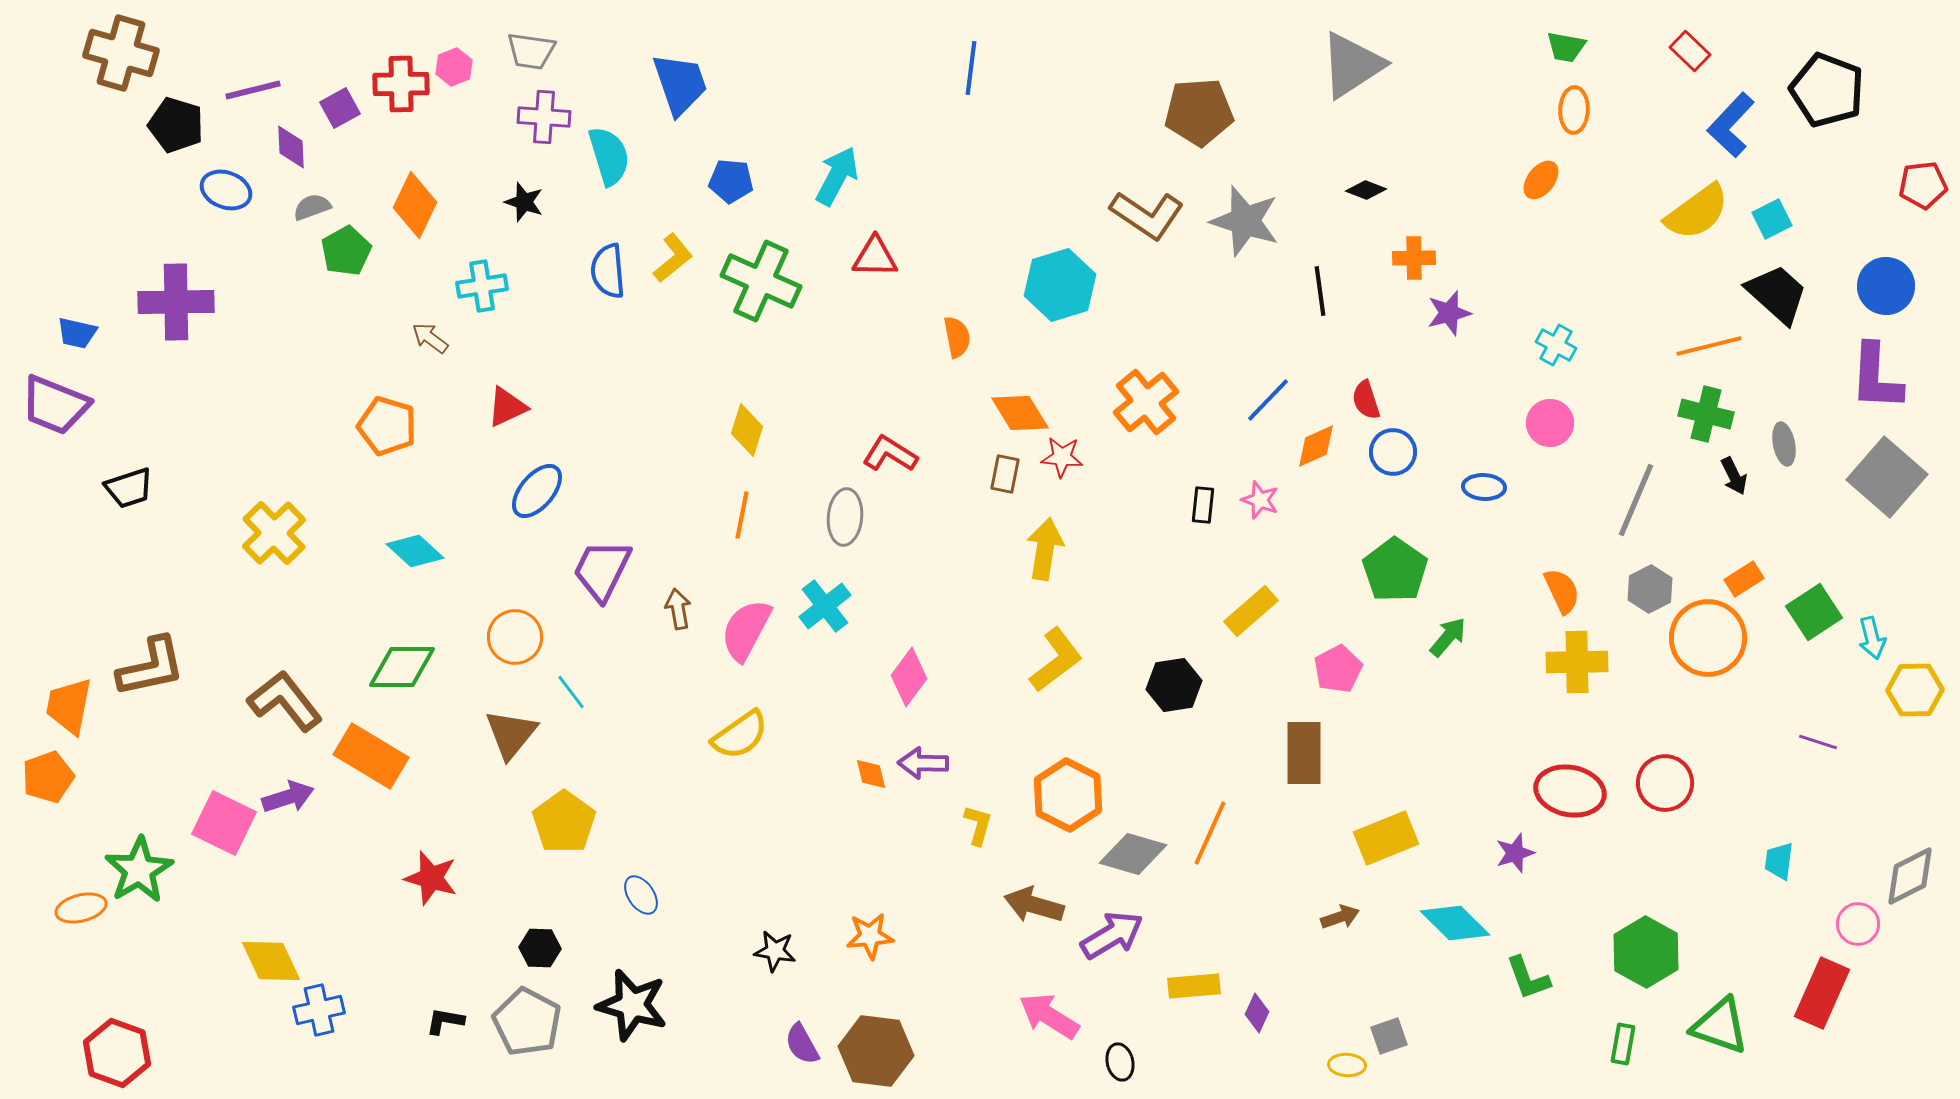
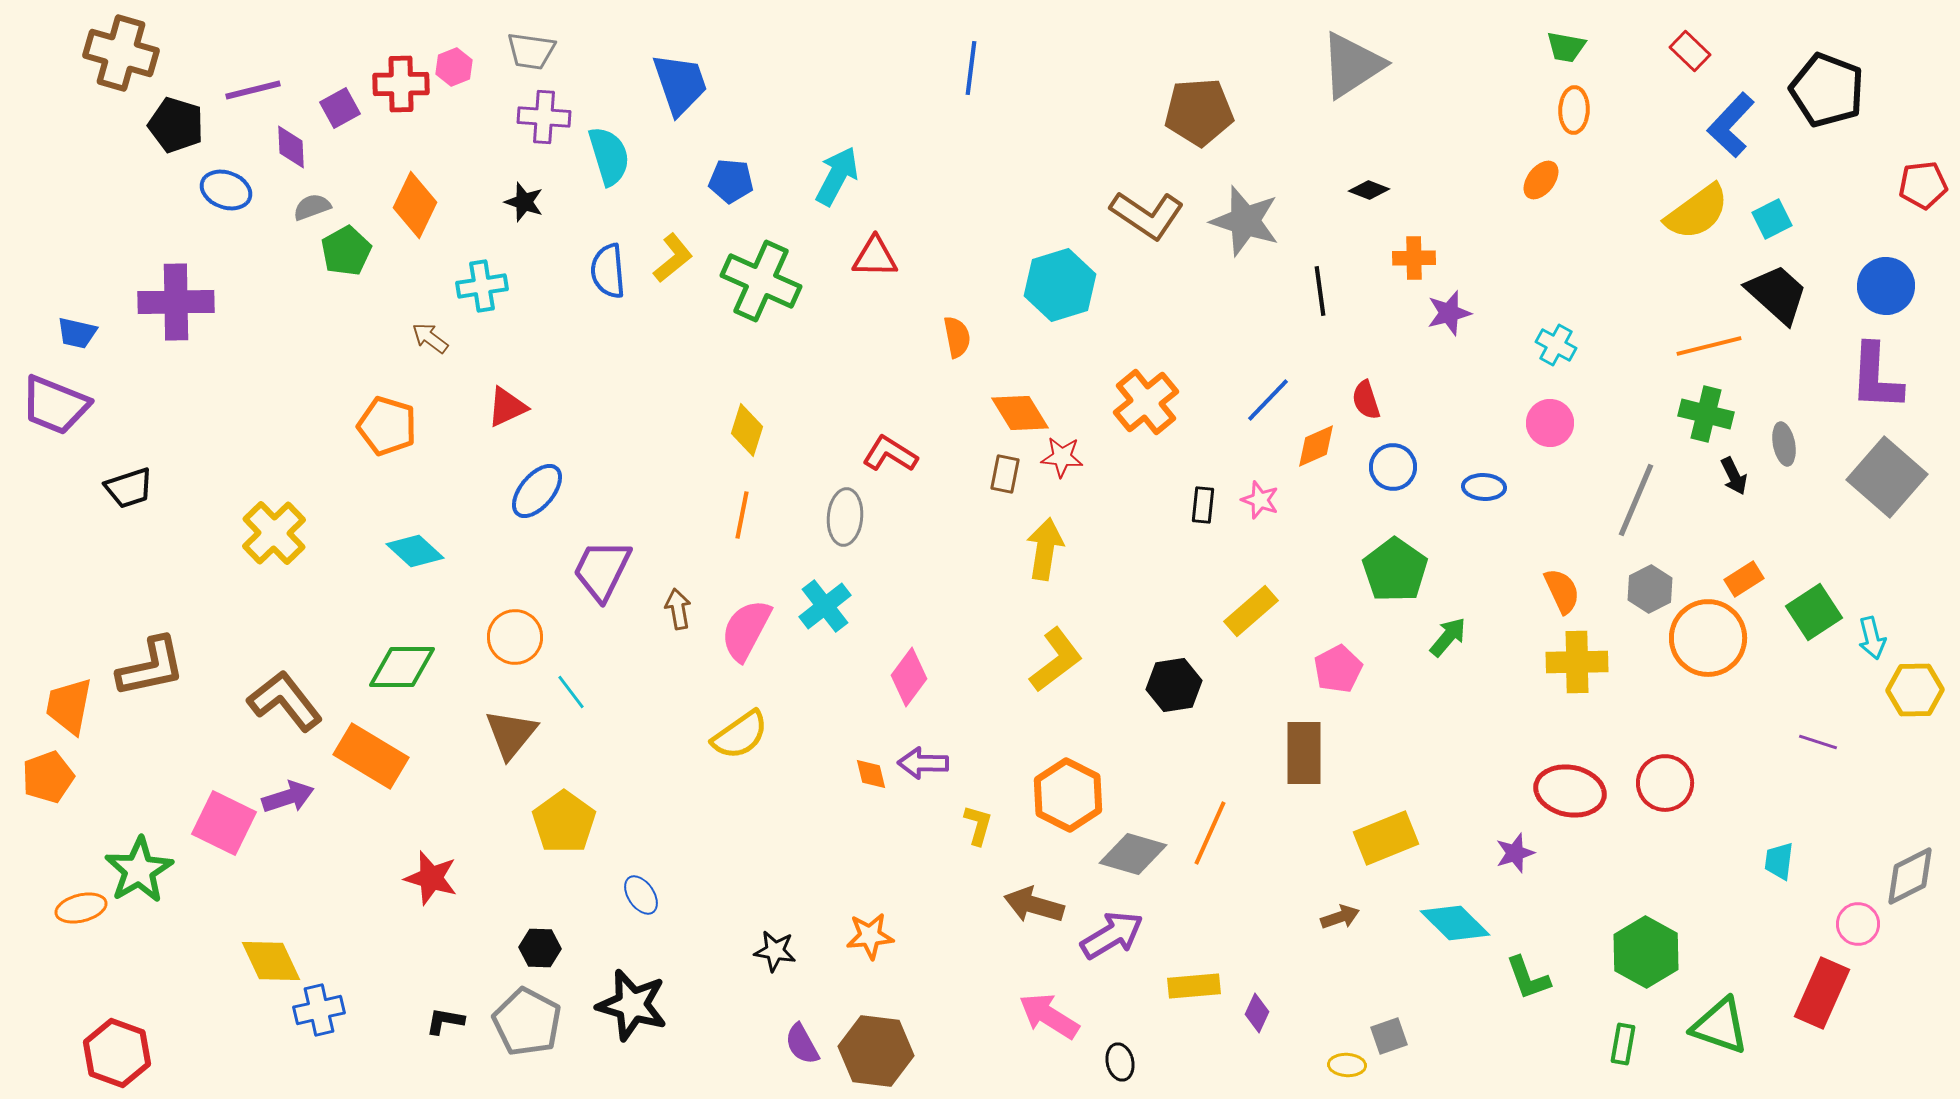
black diamond at (1366, 190): moved 3 px right
blue circle at (1393, 452): moved 15 px down
